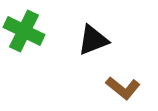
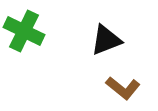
black triangle: moved 13 px right
